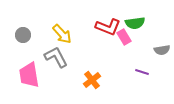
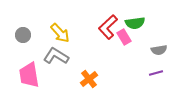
red L-shape: rotated 115 degrees clockwise
yellow arrow: moved 2 px left, 1 px up
gray semicircle: moved 3 px left
gray L-shape: moved 1 px up; rotated 30 degrees counterclockwise
purple line: moved 14 px right, 1 px down; rotated 32 degrees counterclockwise
orange cross: moved 3 px left, 1 px up
